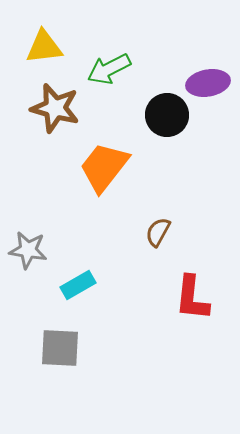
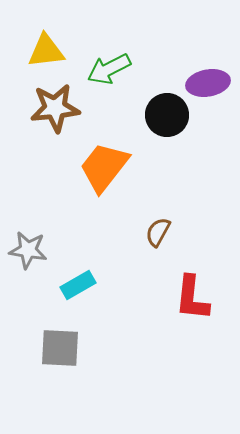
yellow triangle: moved 2 px right, 4 px down
brown star: rotated 21 degrees counterclockwise
